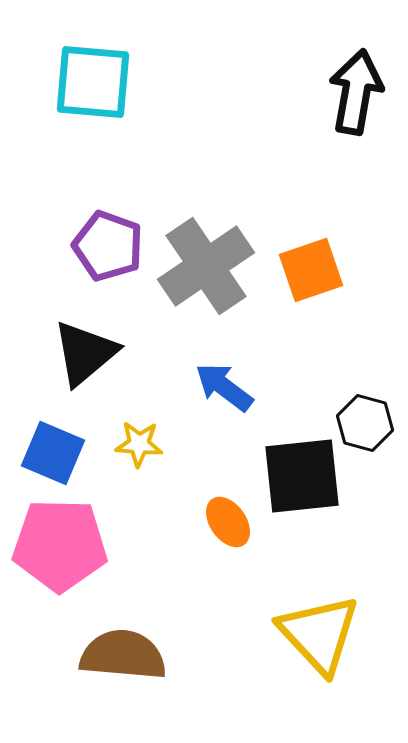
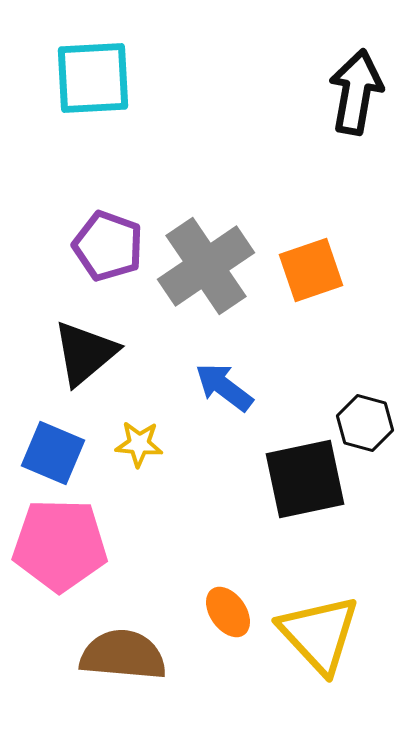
cyan square: moved 4 px up; rotated 8 degrees counterclockwise
black square: moved 3 px right, 3 px down; rotated 6 degrees counterclockwise
orange ellipse: moved 90 px down
